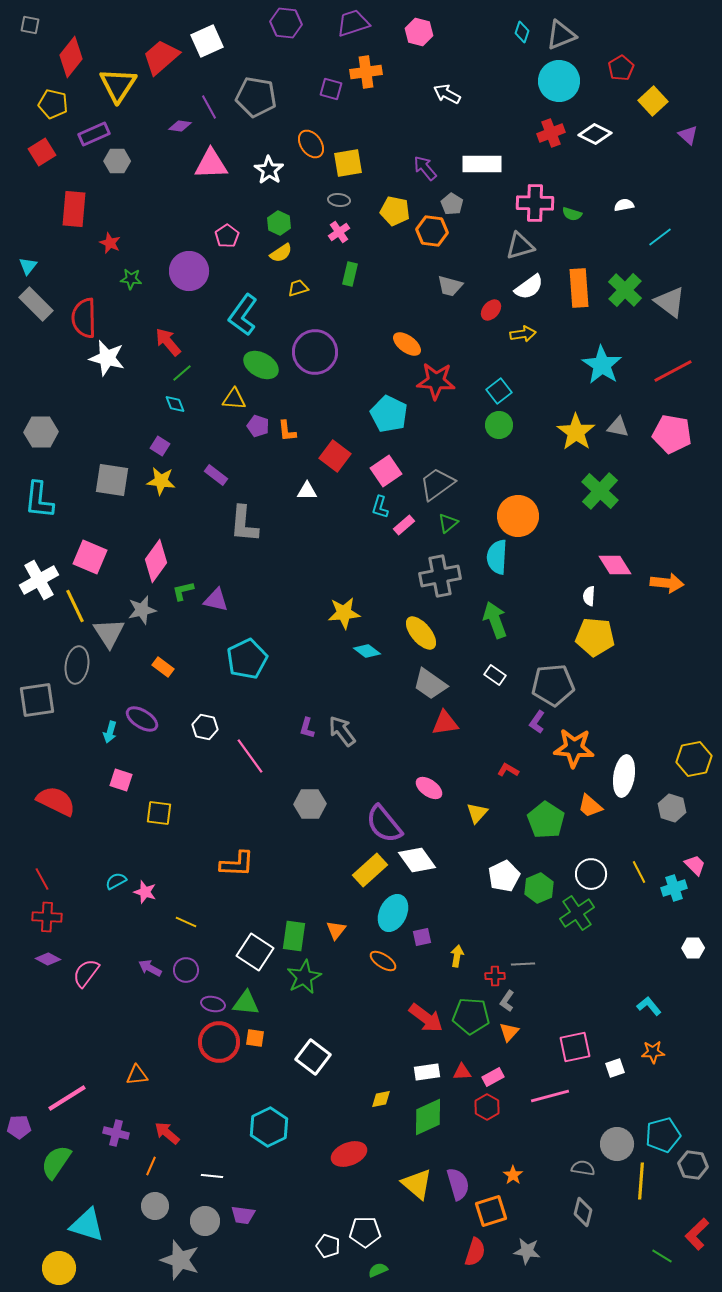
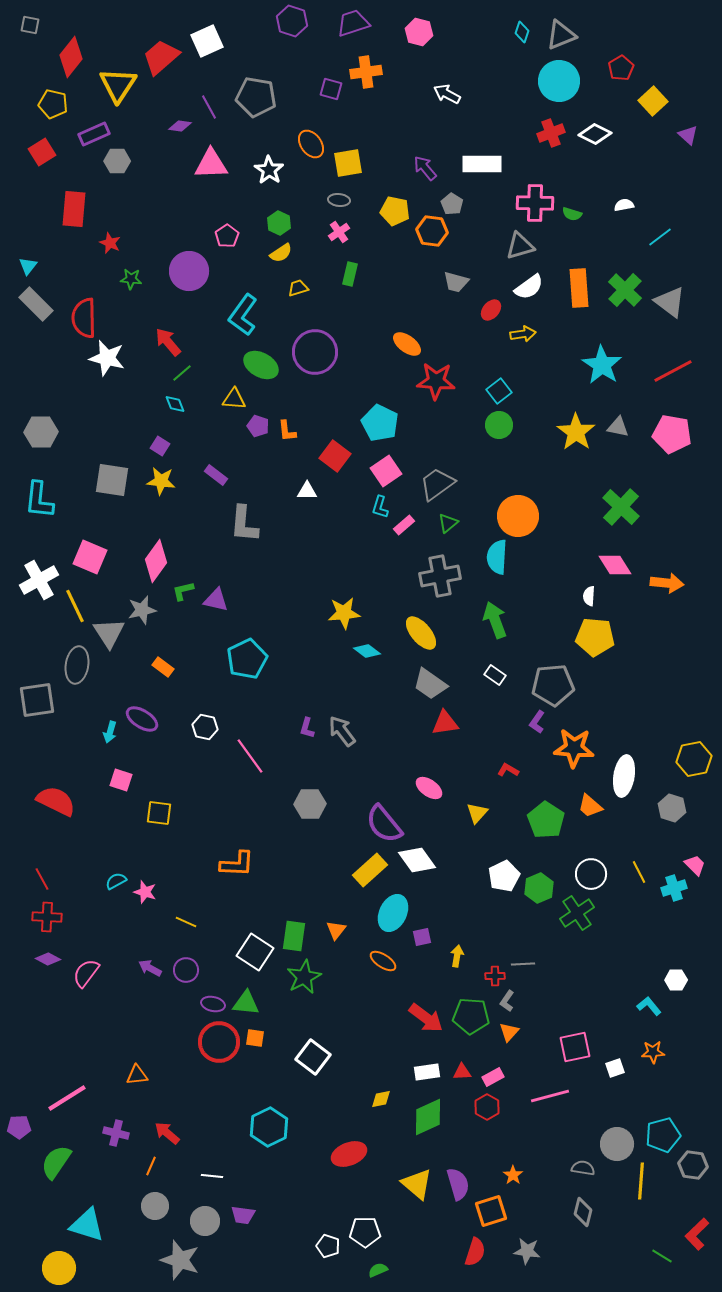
purple hexagon at (286, 23): moved 6 px right, 2 px up; rotated 12 degrees clockwise
gray trapezoid at (450, 286): moved 6 px right, 4 px up
cyan pentagon at (389, 414): moved 9 px left, 9 px down
green cross at (600, 491): moved 21 px right, 16 px down
white hexagon at (693, 948): moved 17 px left, 32 px down
